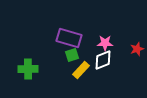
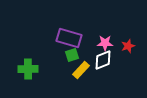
red star: moved 9 px left, 3 px up
